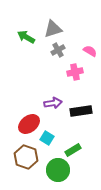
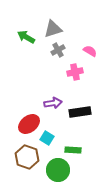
black rectangle: moved 1 px left, 1 px down
green rectangle: rotated 35 degrees clockwise
brown hexagon: moved 1 px right
